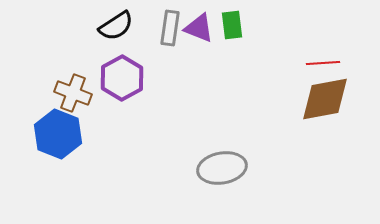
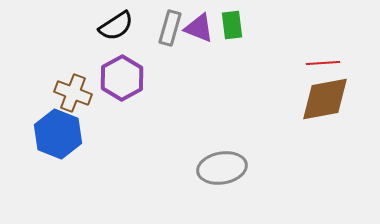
gray rectangle: rotated 8 degrees clockwise
